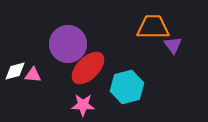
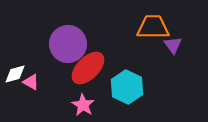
white diamond: moved 3 px down
pink triangle: moved 2 px left, 7 px down; rotated 24 degrees clockwise
cyan hexagon: rotated 20 degrees counterclockwise
pink star: rotated 30 degrees clockwise
